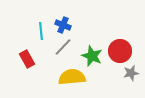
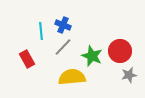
gray star: moved 2 px left, 2 px down
